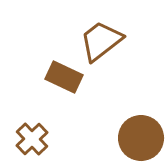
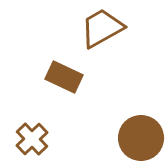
brown trapezoid: moved 1 px right, 13 px up; rotated 9 degrees clockwise
